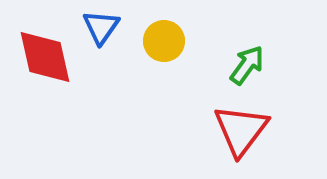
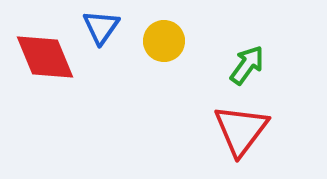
red diamond: rotated 10 degrees counterclockwise
